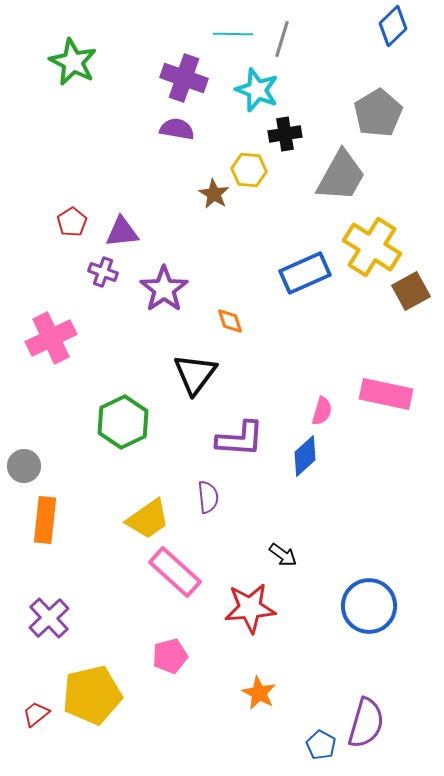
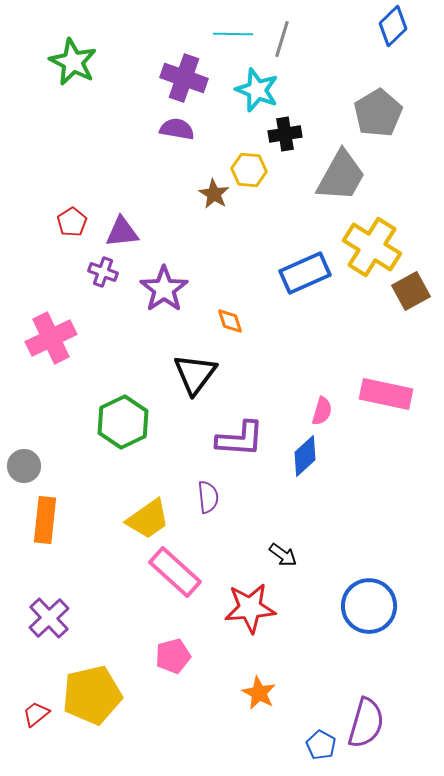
pink pentagon at (170, 656): moved 3 px right
